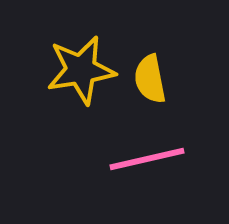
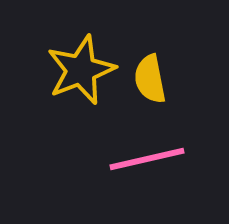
yellow star: rotated 12 degrees counterclockwise
